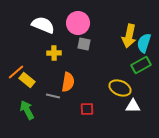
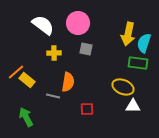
white semicircle: rotated 15 degrees clockwise
yellow arrow: moved 1 px left, 2 px up
gray square: moved 2 px right, 5 px down
green rectangle: moved 3 px left, 2 px up; rotated 36 degrees clockwise
yellow ellipse: moved 3 px right, 1 px up
green arrow: moved 1 px left, 7 px down
